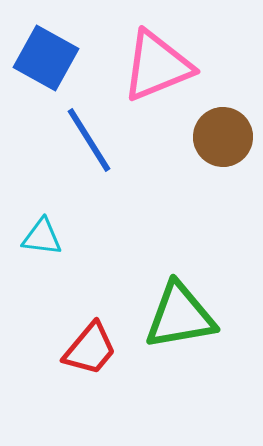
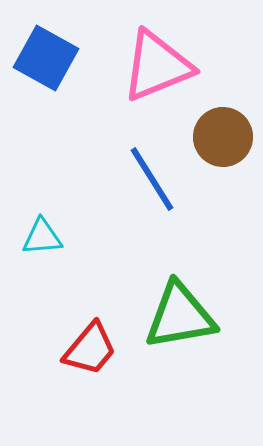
blue line: moved 63 px right, 39 px down
cyan triangle: rotated 12 degrees counterclockwise
